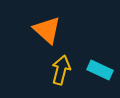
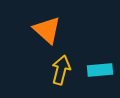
cyan rectangle: rotated 30 degrees counterclockwise
